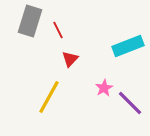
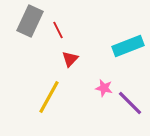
gray rectangle: rotated 8 degrees clockwise
pink star: rotated 30 degrees counterclockwise
